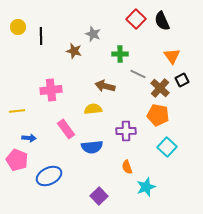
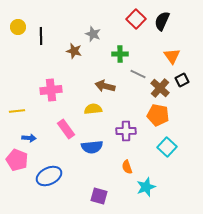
black semicircle: rotated 48 degrees clockwise
purple square: rotated 30 degrees counterclockwise
